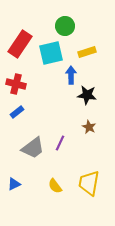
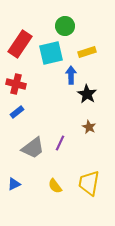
black star: moved 1 px up; rotated 24 degrees clockwise
